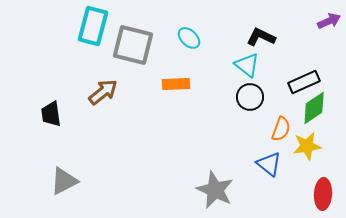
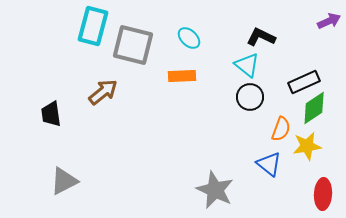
orange rectangle: moved 6 px right, 8 px up
